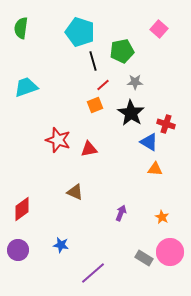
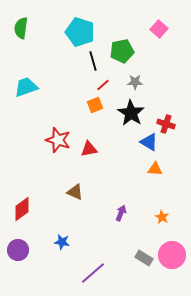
blue star: moved 1 px right, 3 px up
pink circle: moved 2 px right, 3 px down
